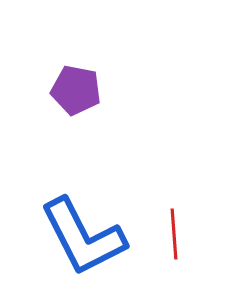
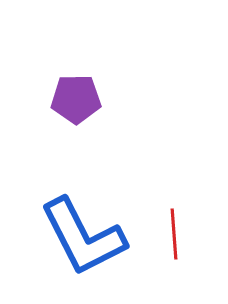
purple pentagon: moved 9 px down; rotated 12 degrees counterclockwise
